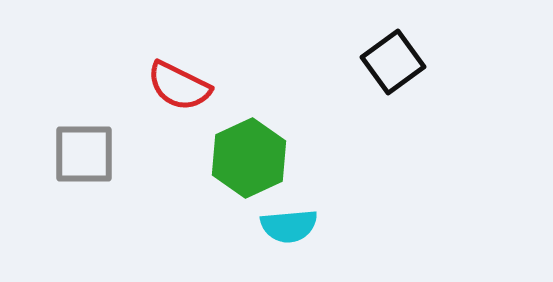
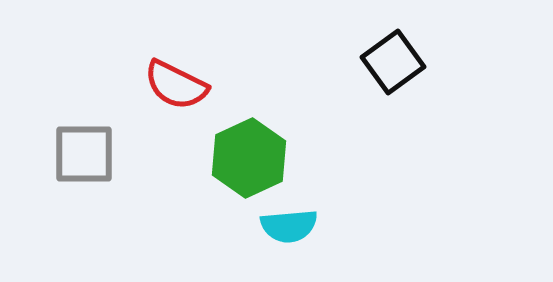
red semicircle: moved 3 px left, 1 px up
